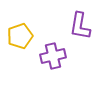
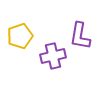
purple L-shape: moved 10 px down
